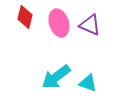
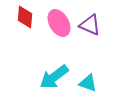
red diamond: rotated 10 degrees counterclockwise
pink ellipse: rotated 12 degrees counterclockwise
cyan arrow: moved 2 px left
